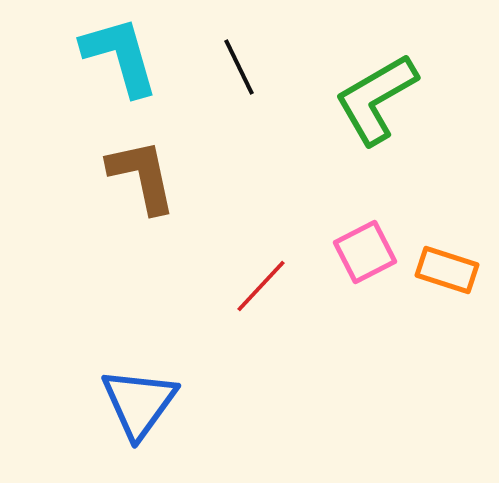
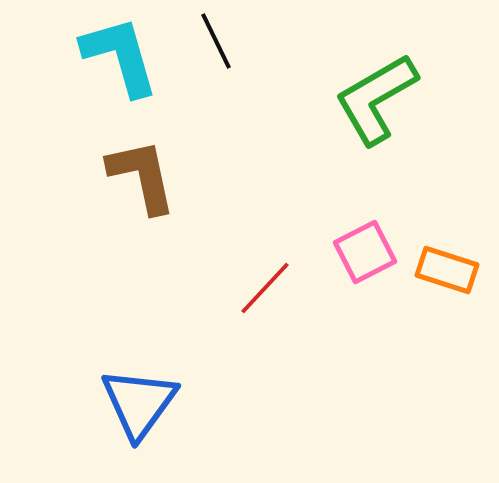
black line: moved 23 px left, 26 px up
red line: moved 4 px right, 2 px down
